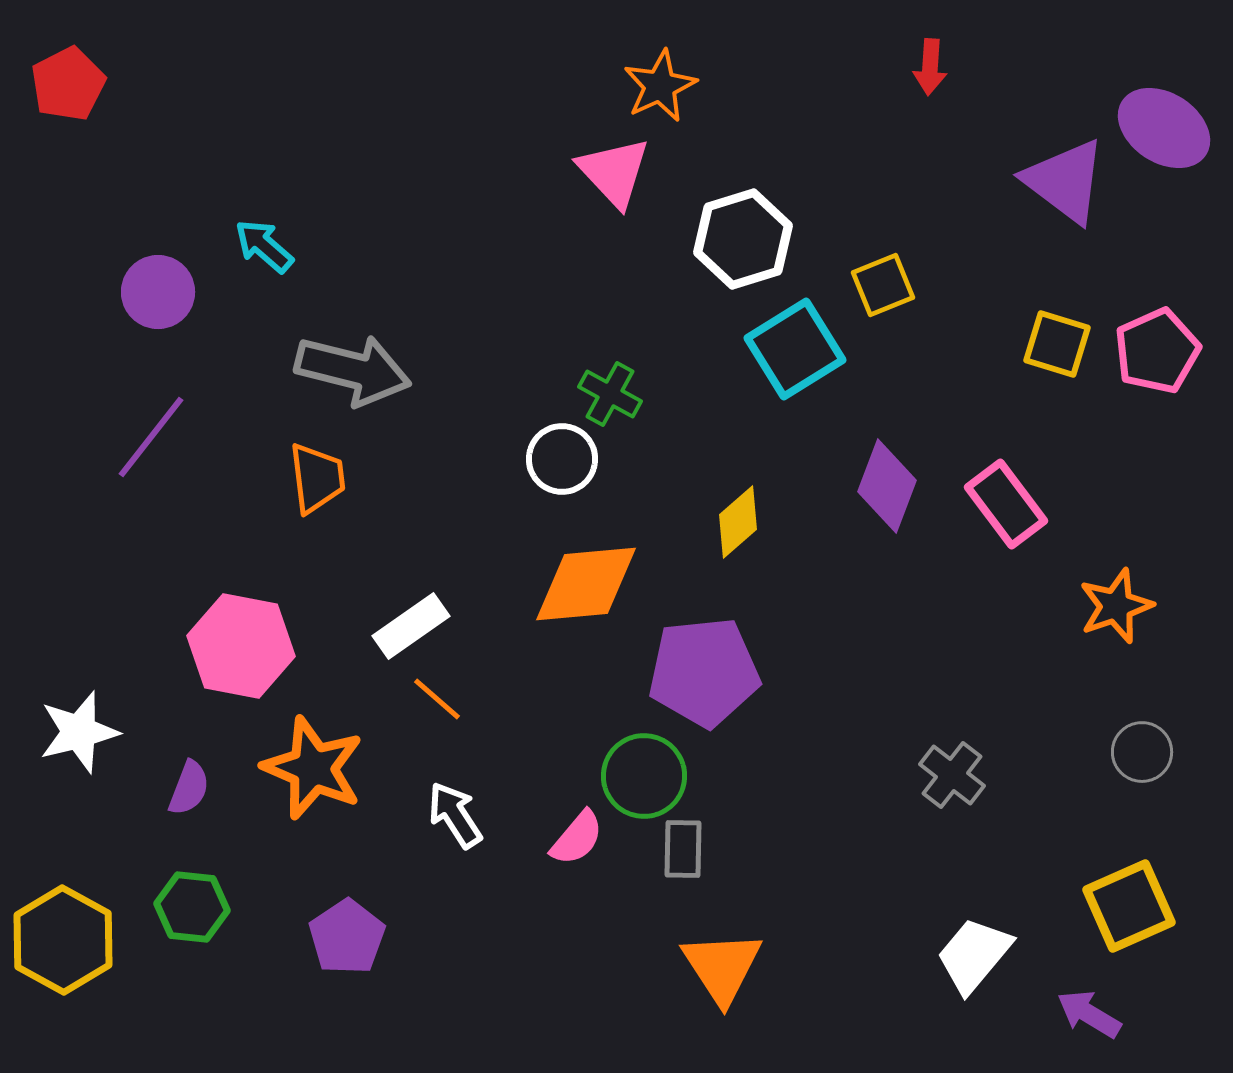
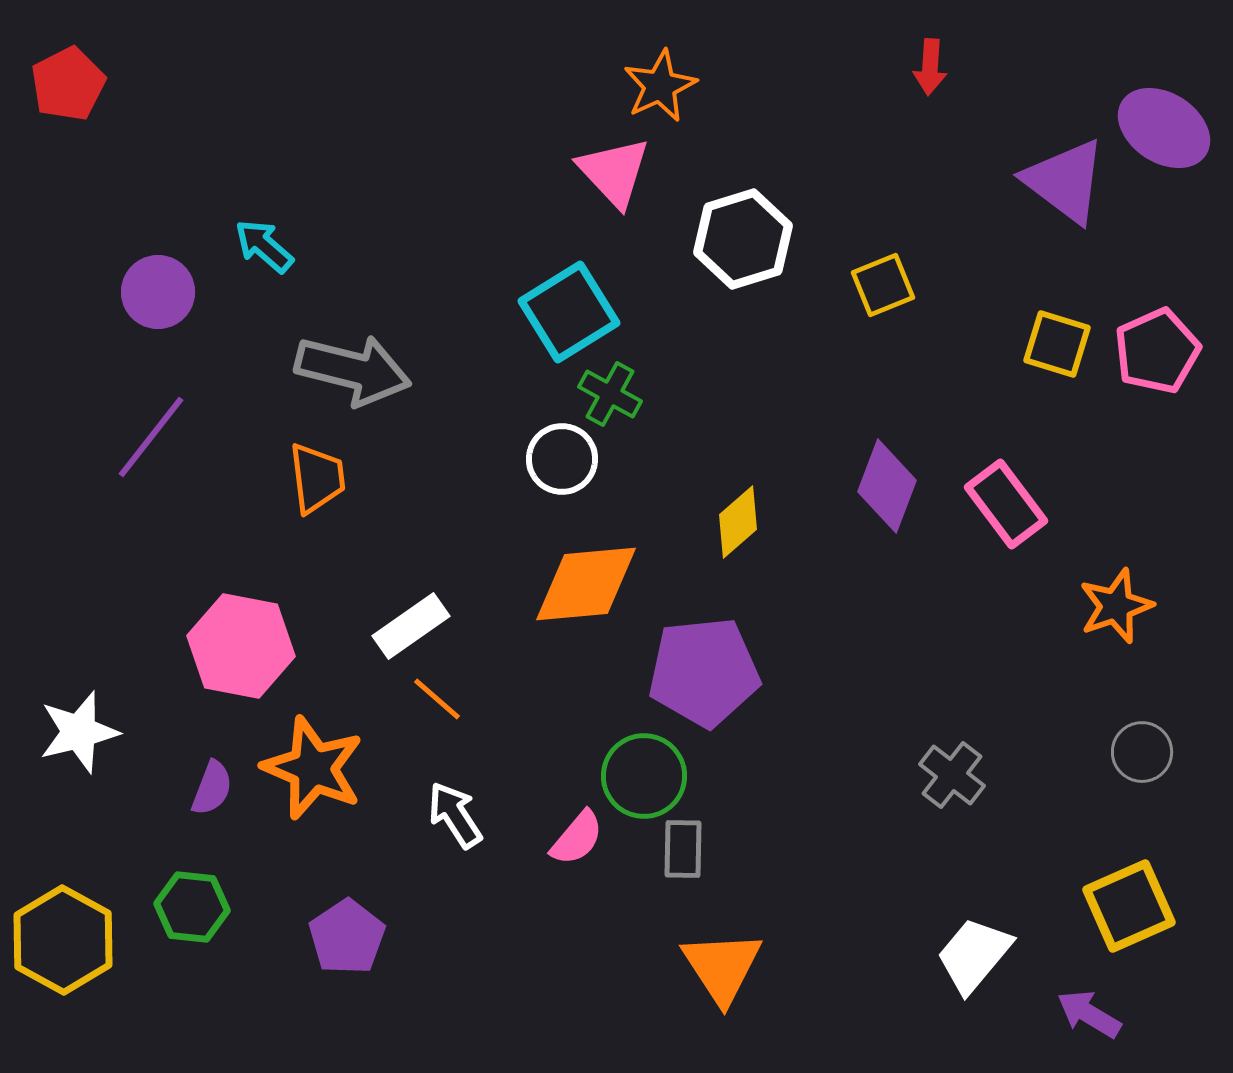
cyan square at (795, 349): moved 226 px left, 37 px up
purple semicircle at (189, 788): moved 23 px right
